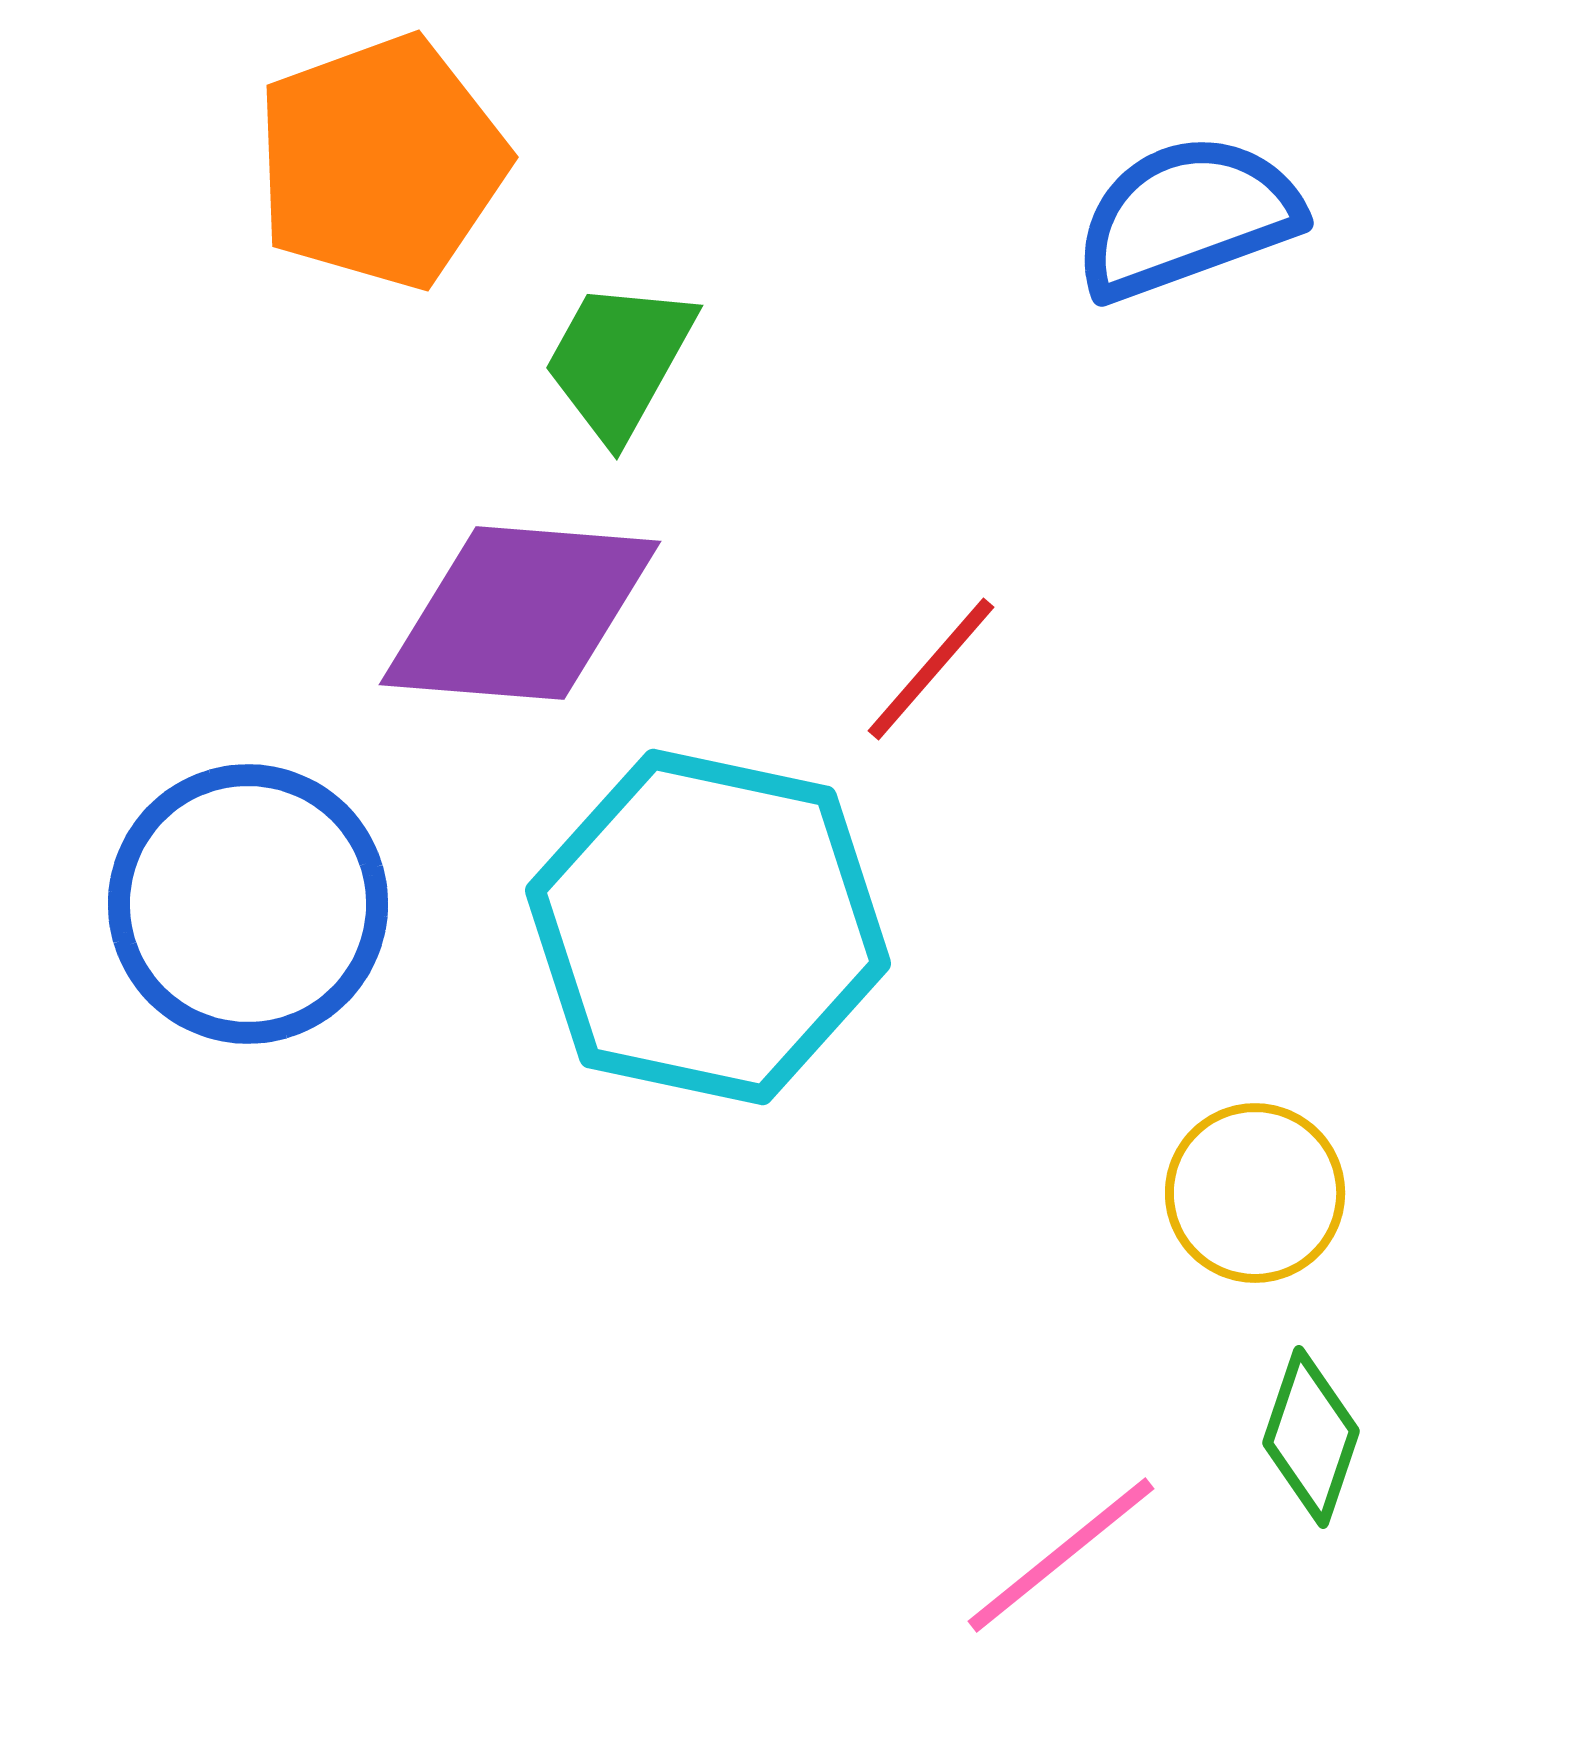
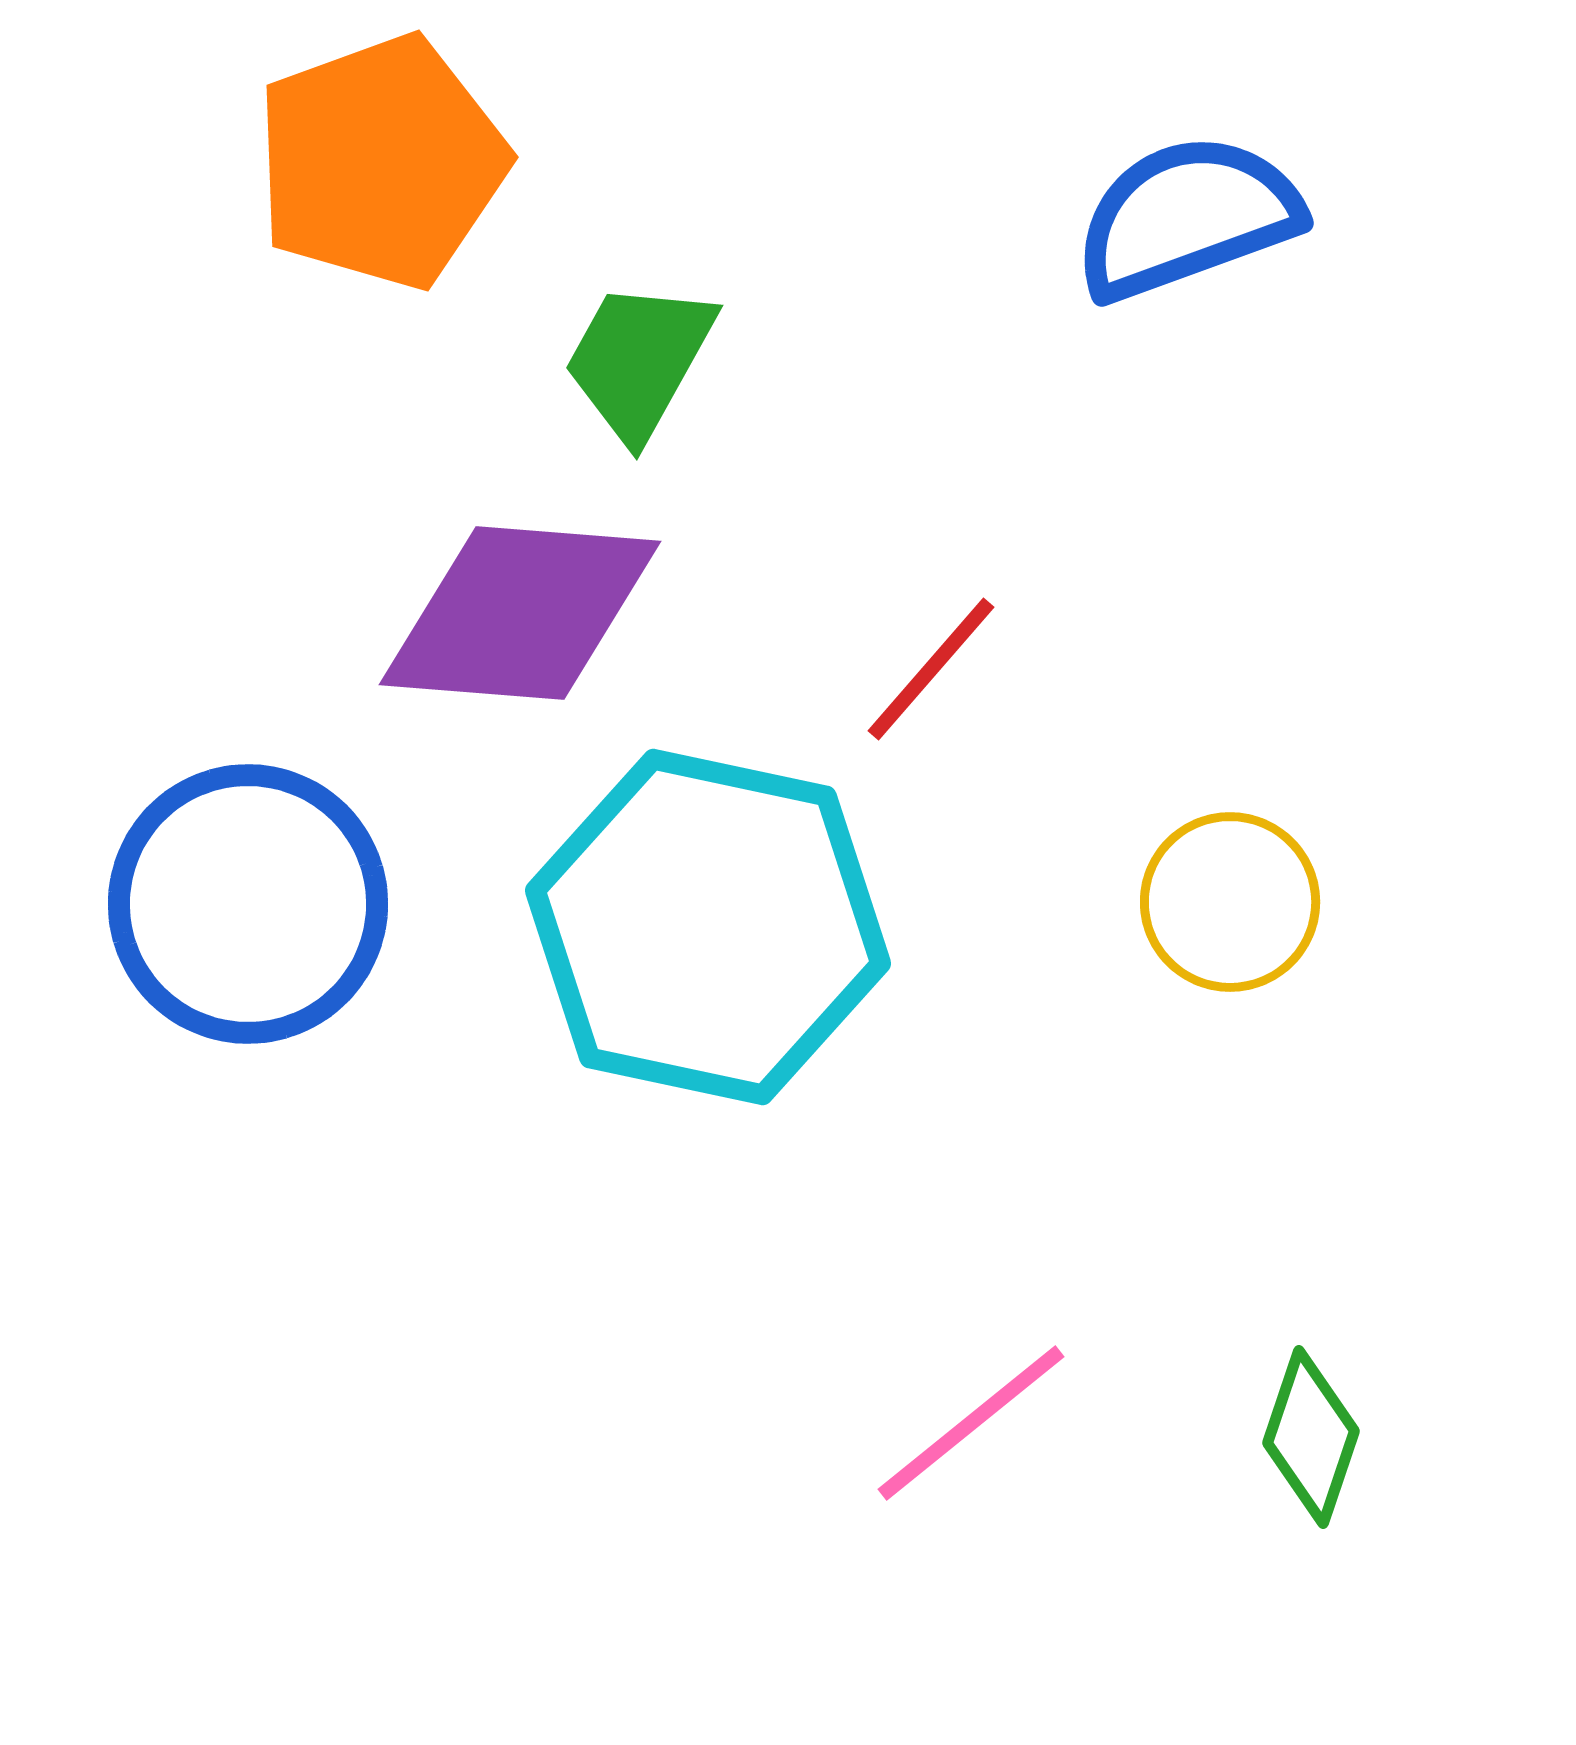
green trapezoid: moved 20 px right
yellow circle: moved 25 px left, 291 px up
pink line: moved 90 px left, 132 px up
